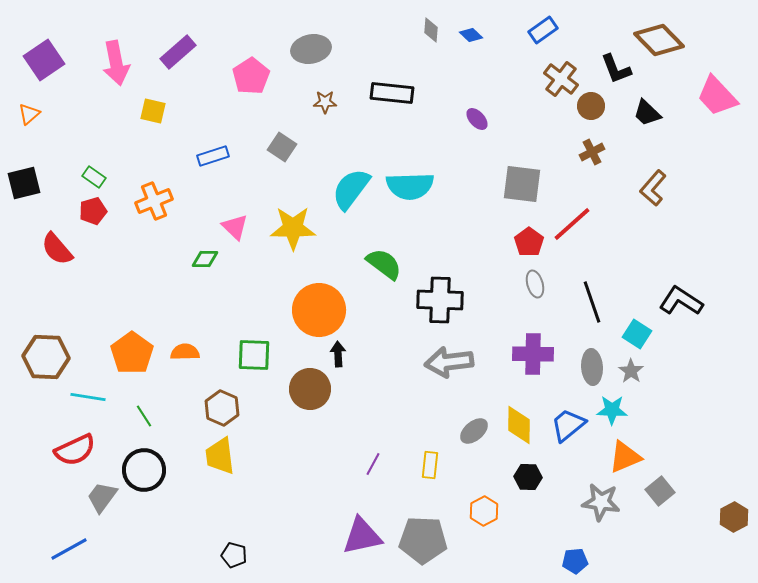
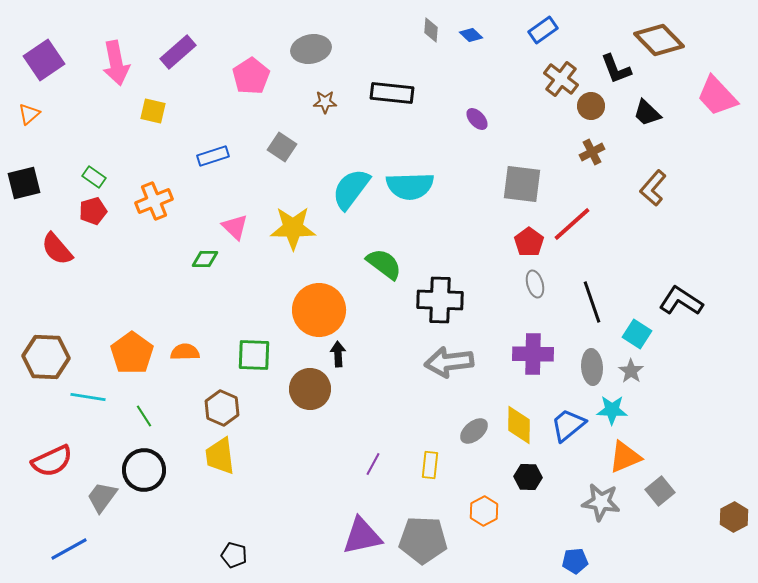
red semicircle at (75, 450): moved 23 px left, 11 px down
